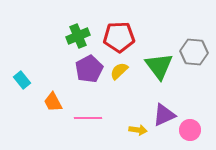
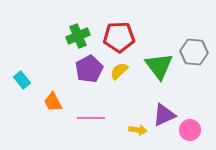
pink line: moved 3 px right
